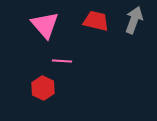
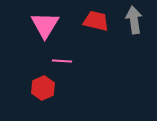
gray arrow: rotated 28 degrees counterclockwise
pink triangle: rotated 12 degrees clockwise
red hexagon: rotated 10 degrees clockwise
